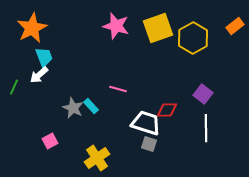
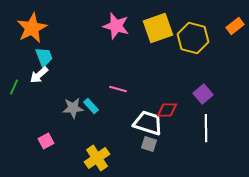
yellow hexagon: rotated 16 degrees counterclockwise
purple square: rotated 12 degrees clockwise
gray star: rotated 30 degrees counterclockwise
white trapezoid: moved 2 px right
pink square: moved 4 px left
